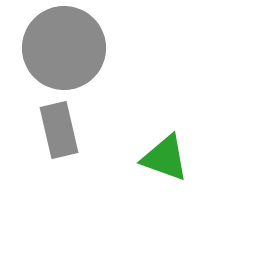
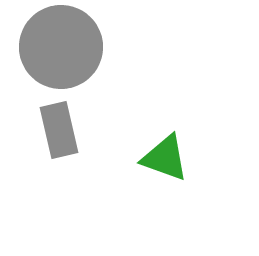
gray circle: moved 3 px left, 1 px up
